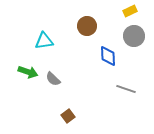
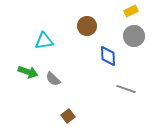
yellow rectangle: moved 1 px right
